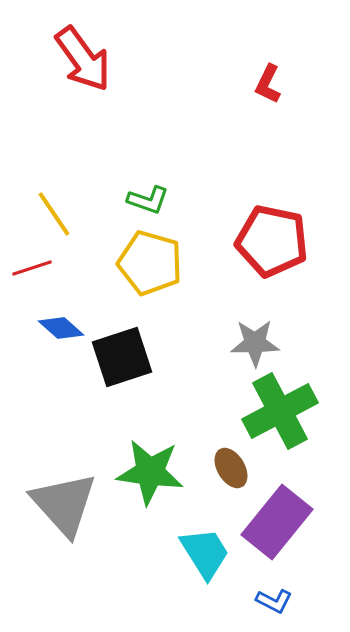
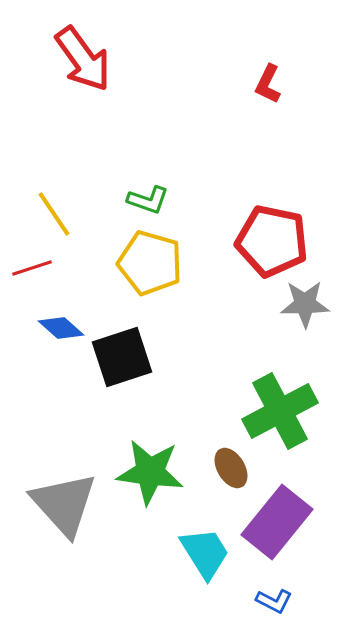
gray star: moved 50 px right, 39 px up
